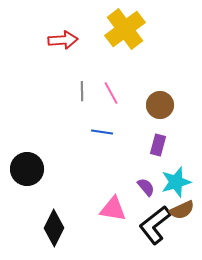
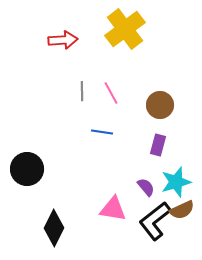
black L-shape: moved 4 px up
